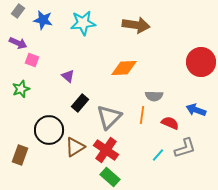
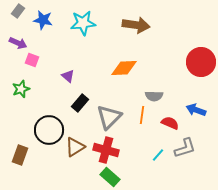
red cross: rotated 20 degrees counterclockwise
